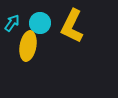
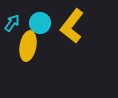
yellow L-shape: rotated 12 degrees clockwise
